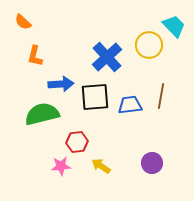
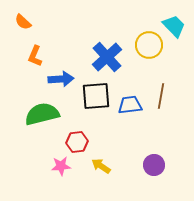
orange L-shape: rotated 10 degrees clockwise
blue arrow: moved 5 px up
black square: moved 1 px right, 1 px up
purple circle: moved 2 px right, 2 px down
